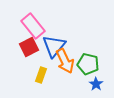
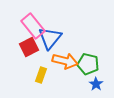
blue triangle: moved 4 px left, 8 px up
orange arrow: rotated 50 degrees counterclockwise
